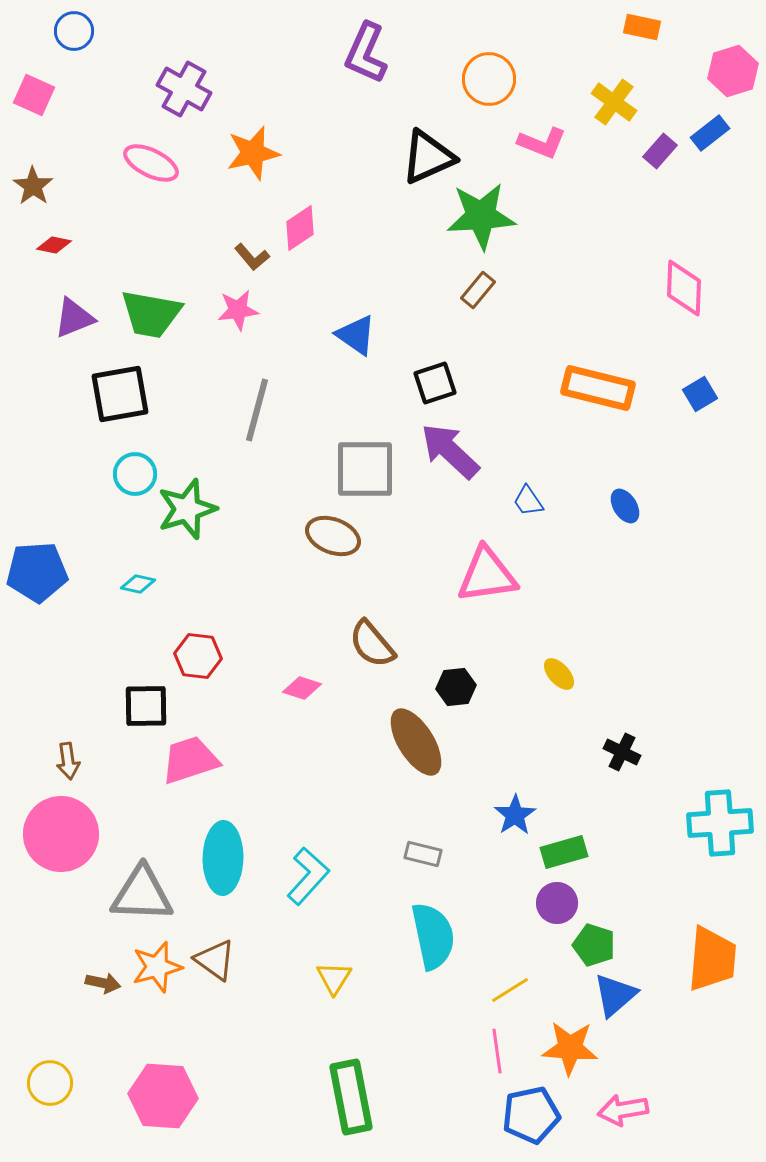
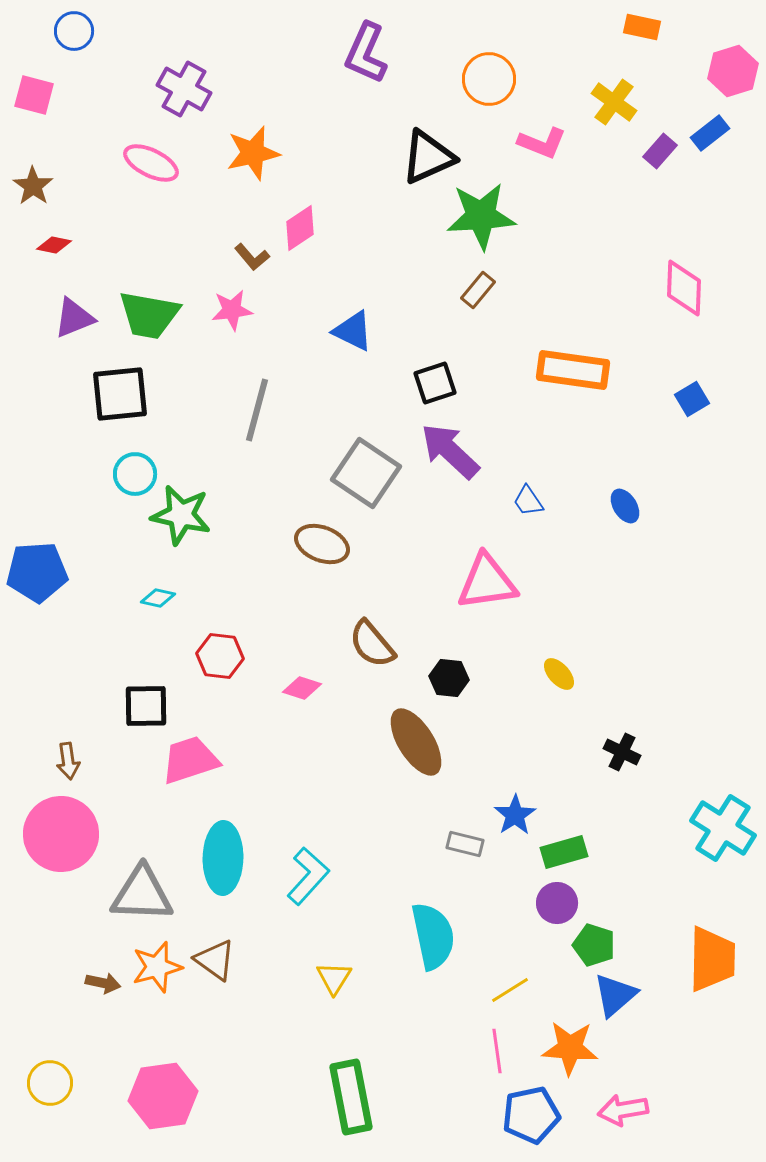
pink square at (34, 95): rotated 9 degrees counterclockwise
pink star at (238, 310): moved 6 px left
green trapezoid at (151, 314): moved 2 px left, 1 px down
blue triangle at (356, 335): moved 3 px left, 4 px up; rotated 9 degrees counterclockwise
orange rectangle at (598, 388): moved 25 px left, 18 px up; rotated 6 degrees counterclockwise
black square at (120, 394): rotated 4 degrees clockwise
blue square at (700, 394): moved 8 px left, 5 px down
gray square at (365, 469): moved 1 px right, 4 px down; rotated 34 degrees clockwise
green star at (187, 509): moved 6 px left, 6 px down; rotated 30 degrees clockwise
brown ellipse at (333, 536): moved 11 px left, 8 px down
pink triangle at (487, 575): moved 7 px down
cyan diamond at (138, 584): moved 20 px right, 14 px down
red hexagon at (198, 656): moved 22 px right
black hexagon at (456, 687): moved 7 px left, 9 px up; rotated 12 degrees clockwise
cyan cross at (720, 823): moved 3 px right, 5 px down; rotated 36 degrees clockwise
gray rectangle at (423, 854): moved 42 px right, 10 px up
orange trapezoid at (712, 959): rotated 4 degrees counterclockwise
pink hexagon at (163, 1096): rotated 12 degrees counterclockwise
